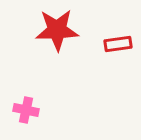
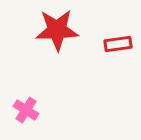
pink cross: rotated 20 degrees clockwise
